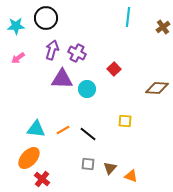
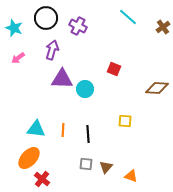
cyan line: rotated 54 degrees counterclockwise
cyan star: moved 2 px left, 2 px down; rotated 24 degrees clockwise
purple cross: moved 1 px right, 27 px up
red square: rotated 24 degrees counterclockwise
cyan circle: moved 2 px left
orange line: rotated 56 degrees counterclockwise
black line: rotated 48 degrees clockwise
gray square: moved 2 px left
brown triangle: moved 4 px left, 1 px up
